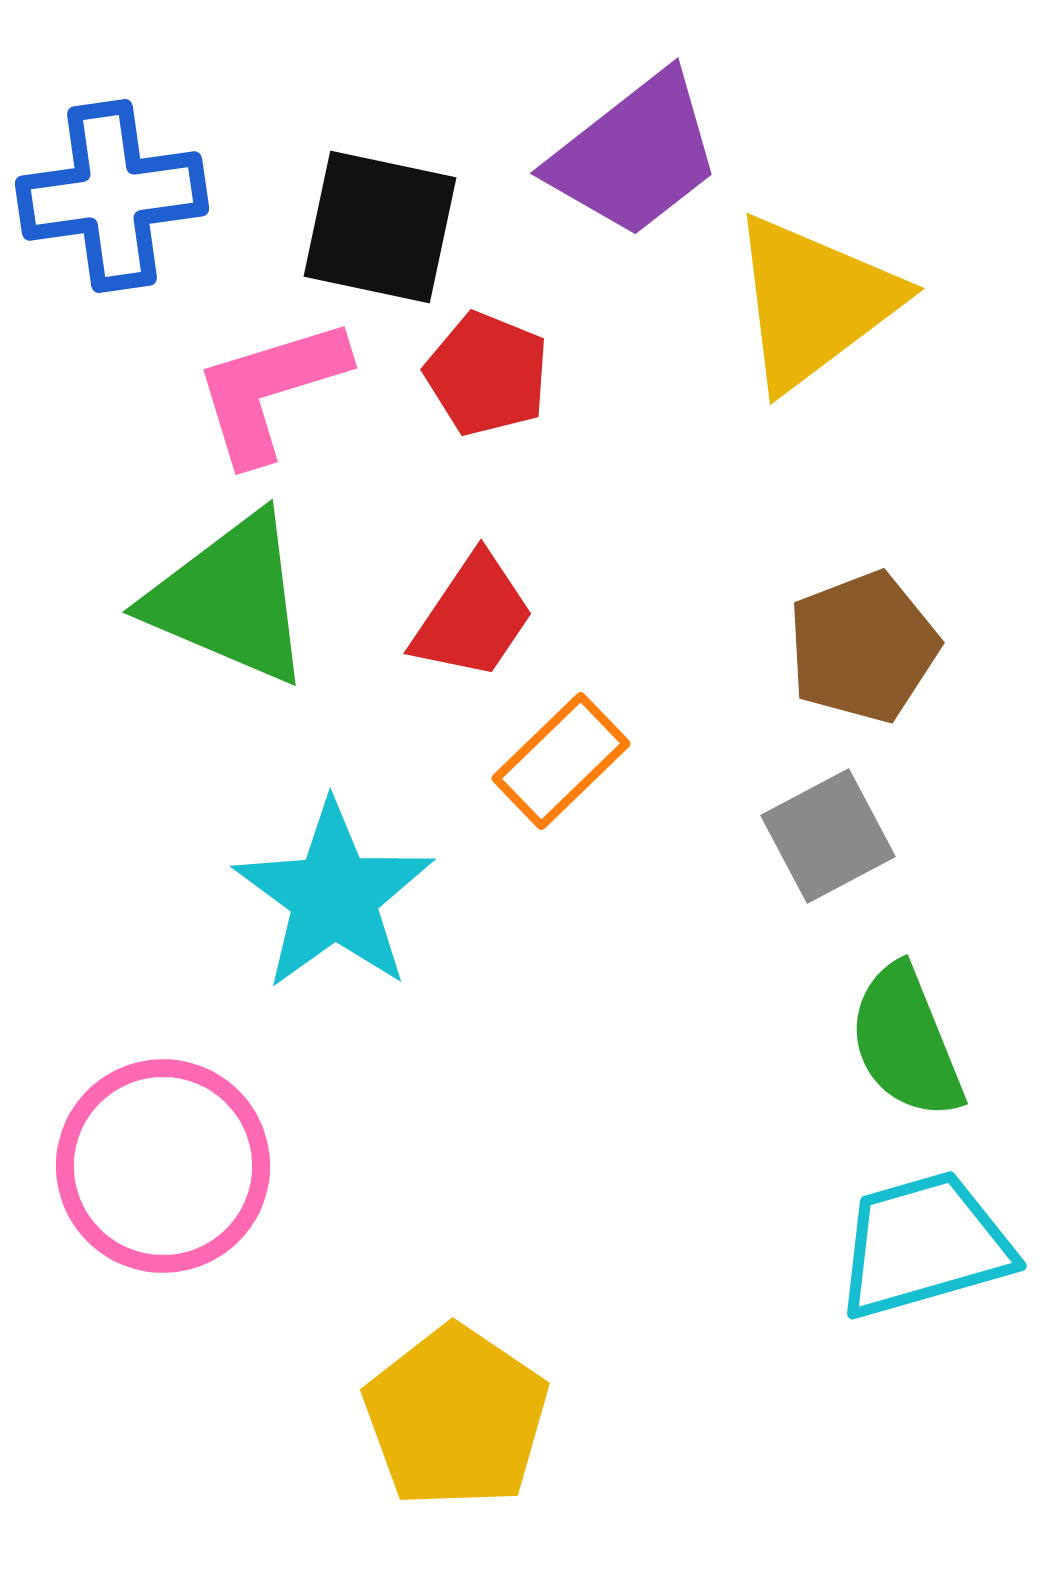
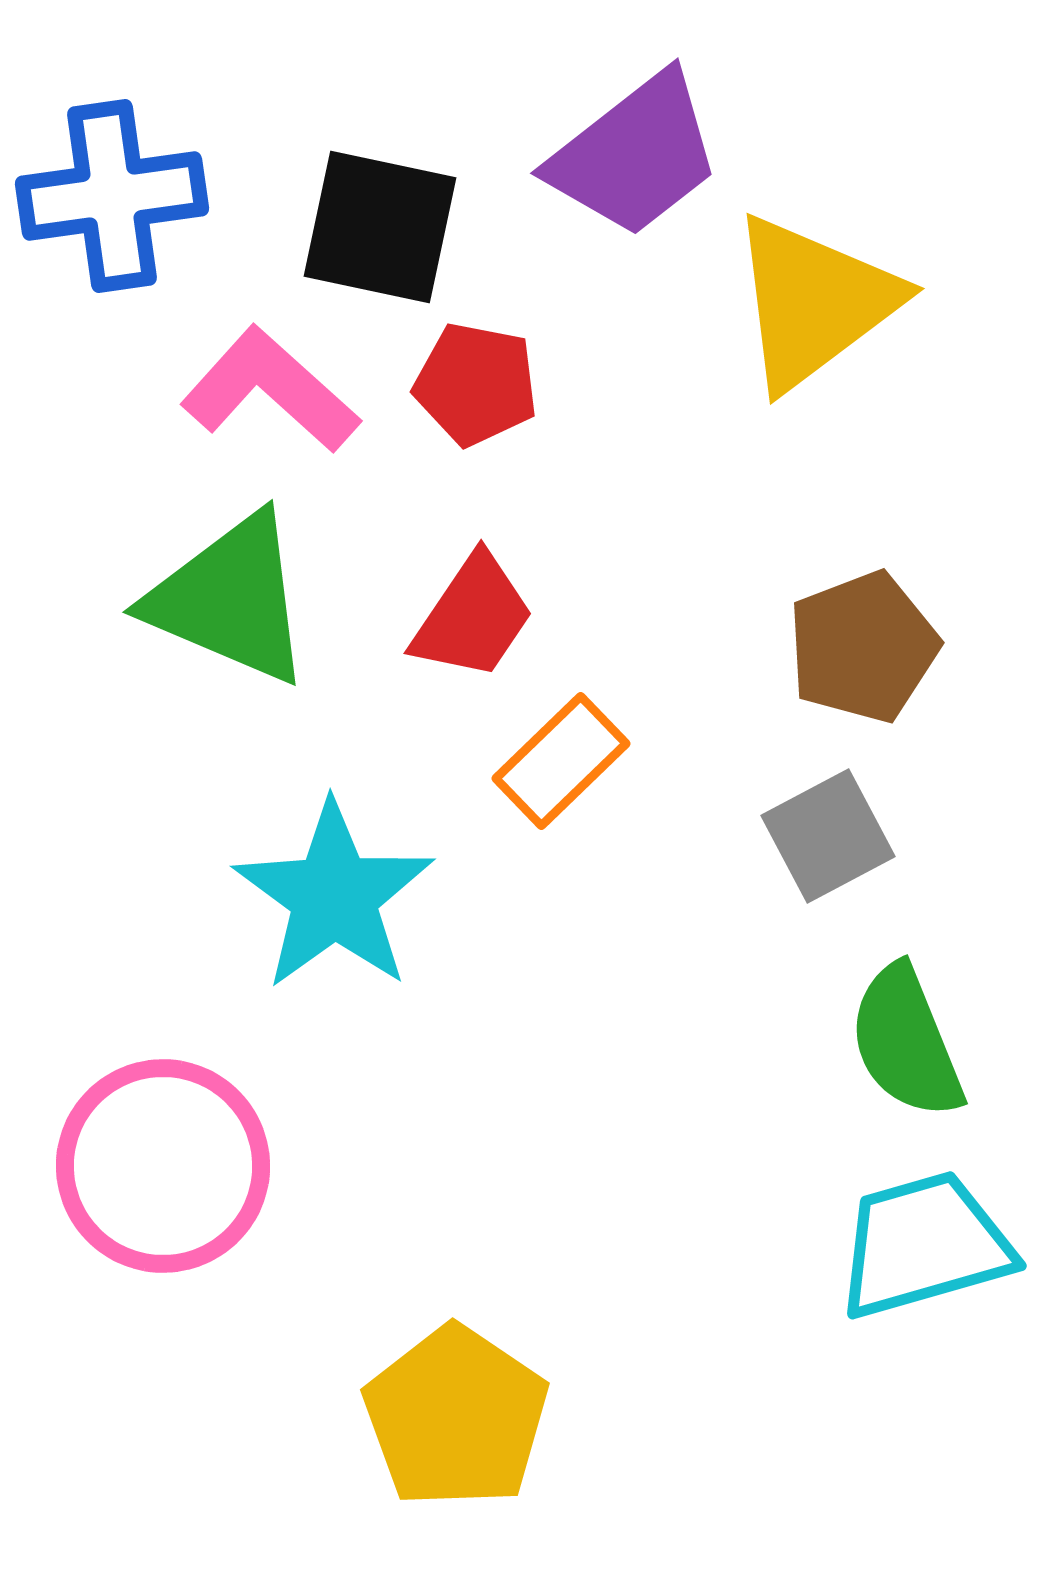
red pentagon: moved 11 px left, 10 px down; rotated 11 degrees counterclockwise
pink L-shape: rotated 59 degrees clockwise
